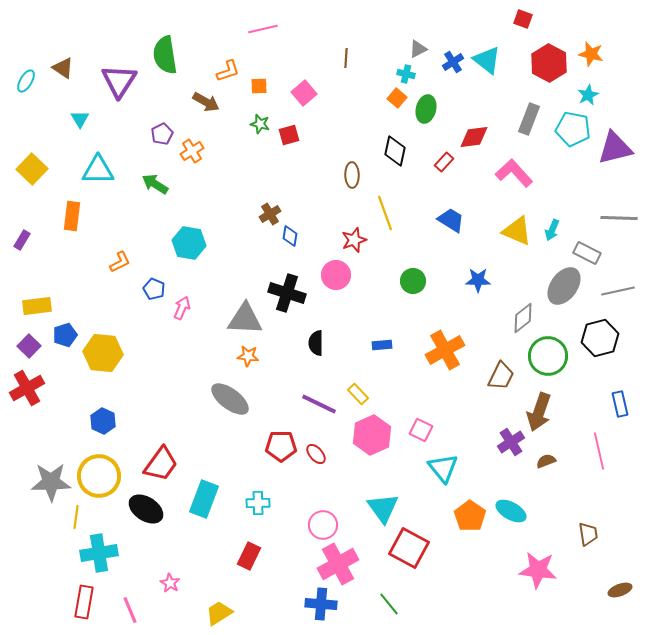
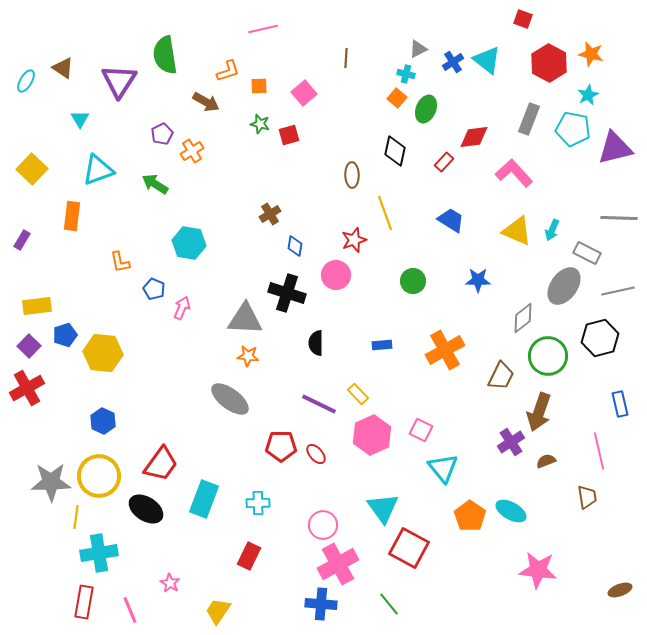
green ellipse at (426, 109): rotated 8 degrees clockwise
cyan triangle at (98, 170): rotated 20 degrees counterclockwise
blue diamond at (290, 236): moved 5 px right, 10 px down
orange L-shape at (120, 262): rotated 105 degrees clockwise
brown trapezoid at (588, 534): moved 1 px left, 37 px up
yellow trapezoid at (219, 613): moved 1 px left, 2 px up; rotated 24 degrees counterclockwise
